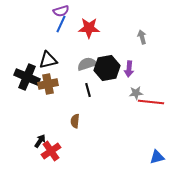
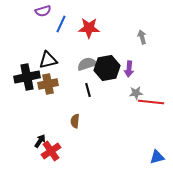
purple semicircle: moved 18 px left
black cross: rotated 35 degrees counterclockwise
